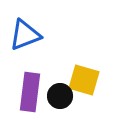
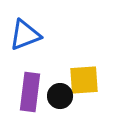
yellow square: rotated 20 degrees counterclockwise
